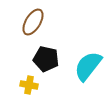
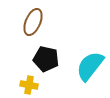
brown ellipse: rotated 8 degrees counterclockwise
cyan semicircle: moved 2 px right
